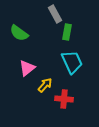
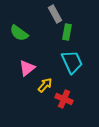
red cross: rotated 18 degrees clockwise
